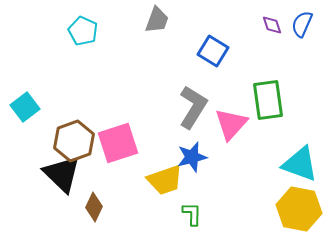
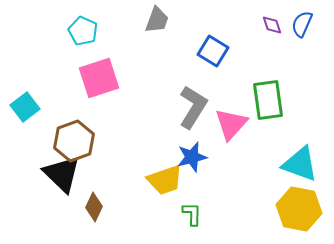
pink square: moved 19 px left, 65 px up
